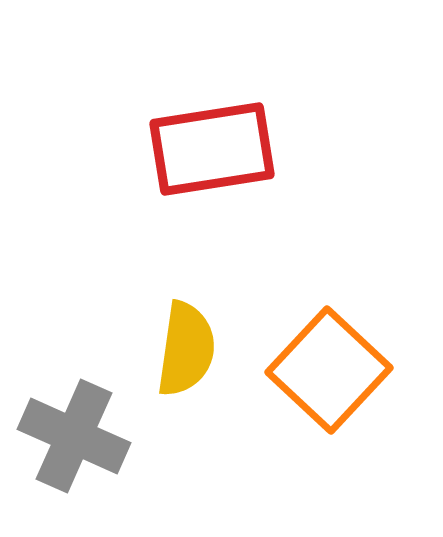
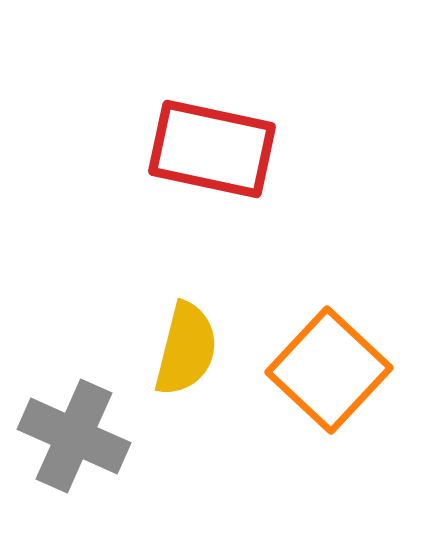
red rectangle: rotated 21 degrees clockwise
yellow semicircle: rotated 6 degrees clockwise
